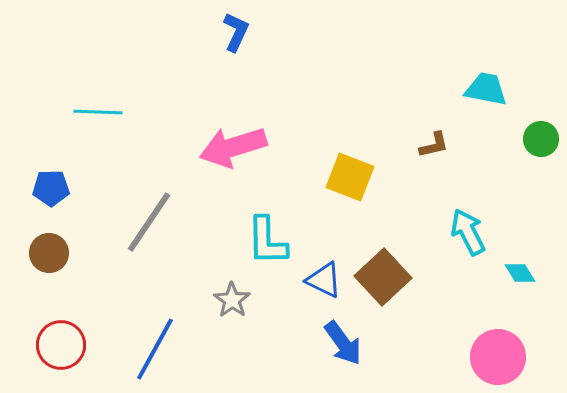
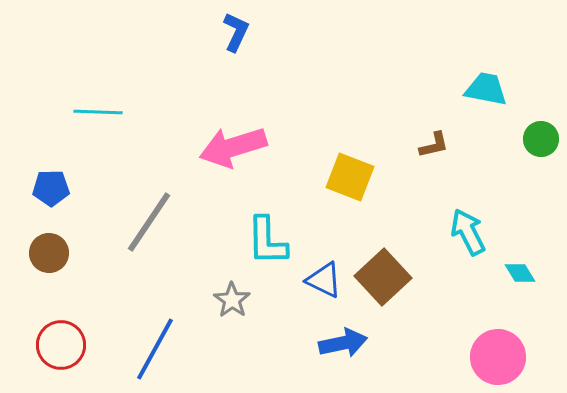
blue arrow: rotated 66 degrees counterclockwise
